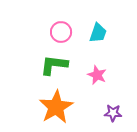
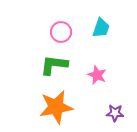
cyan trapezoid: moved 3 px right, 5 px up
orange star: rotated 20 degrees clockwise
purple star: moved 2 px right
